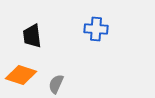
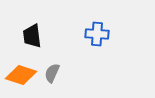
blue cross: moved 1 px right, 5 px down
gray semicircle: moved 4 px left, 11 px up
